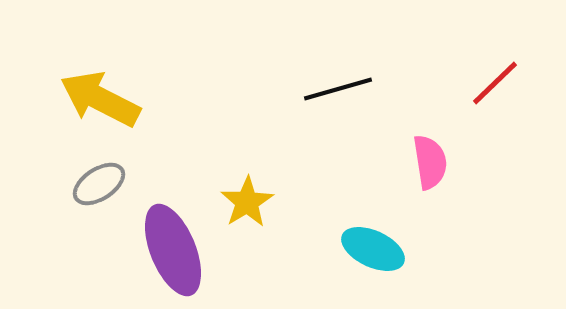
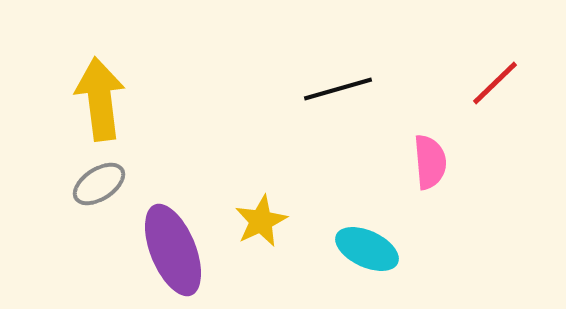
yellow arrow: rotated 56 degrees clockwise
pink semicircle: rotated 4 degrees clockwise
yellow star: moved 14 px right, 19 px down; rotated 6 degrees clockwise
cyan ellipse: moved 6 px left
